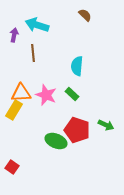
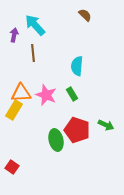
cyan arrow: moved 2 px left; rotated 30 degrees clockwise
green rectangle: rotated 16 degrees clockwise
green ellipse: moved 1 px up; rotated 55 degrees clockwise
